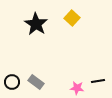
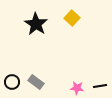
black line: moved 2 px right, 5 px down
